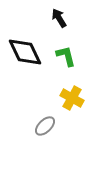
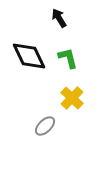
black diamond: moved 4 px right, 4 px down
green L-shape: moved 2 px right, 2 px down
yellow cross: rotated 15 degrees clockwise
